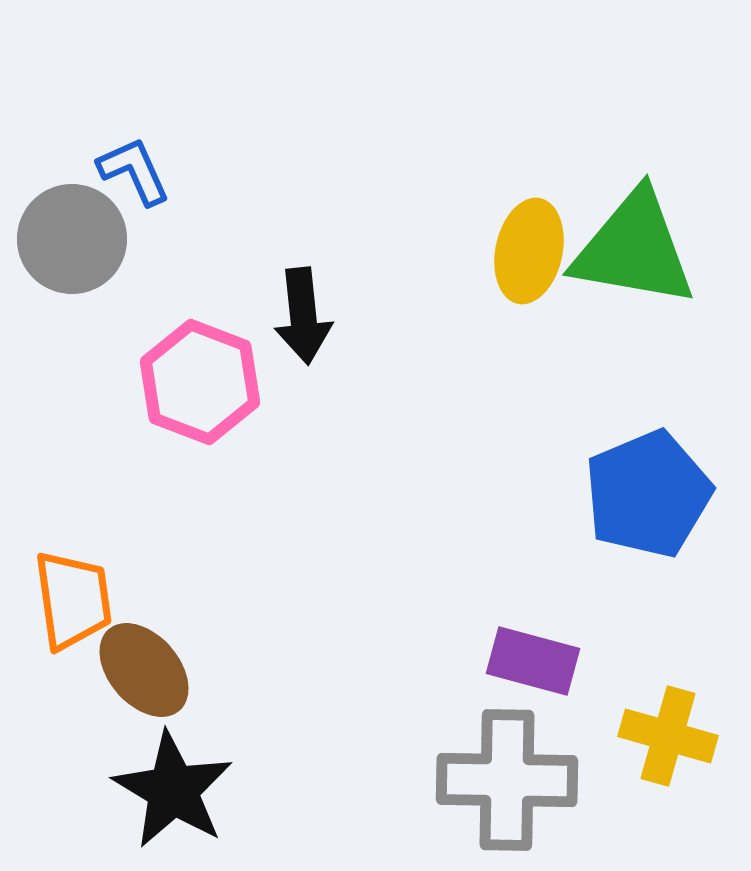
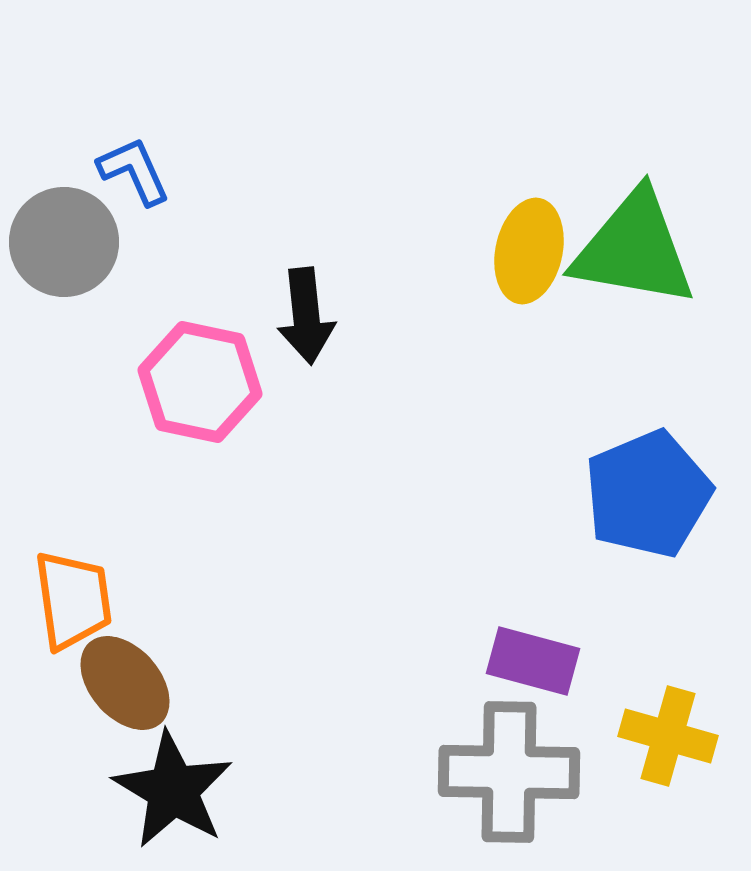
gray circle: moved 8 px left, 3 px down
black arrow: moved 3 px right
pink hexagon: rotated 9 degrees counterclockwise
brown ellipse: moved 19 px left, 13 px down
gray cross: moved 2 px right, 8 px up
